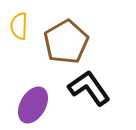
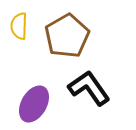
brown pentagon: moved 1 px right, 6 px up
purple ellipse: moved 1 px right, 1 px up
